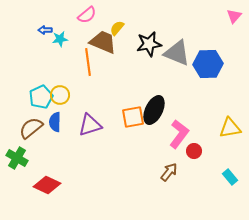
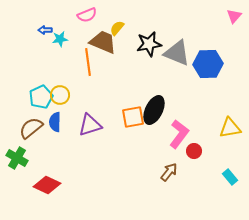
pink semicircle: rotated 18 degrees clockwise
